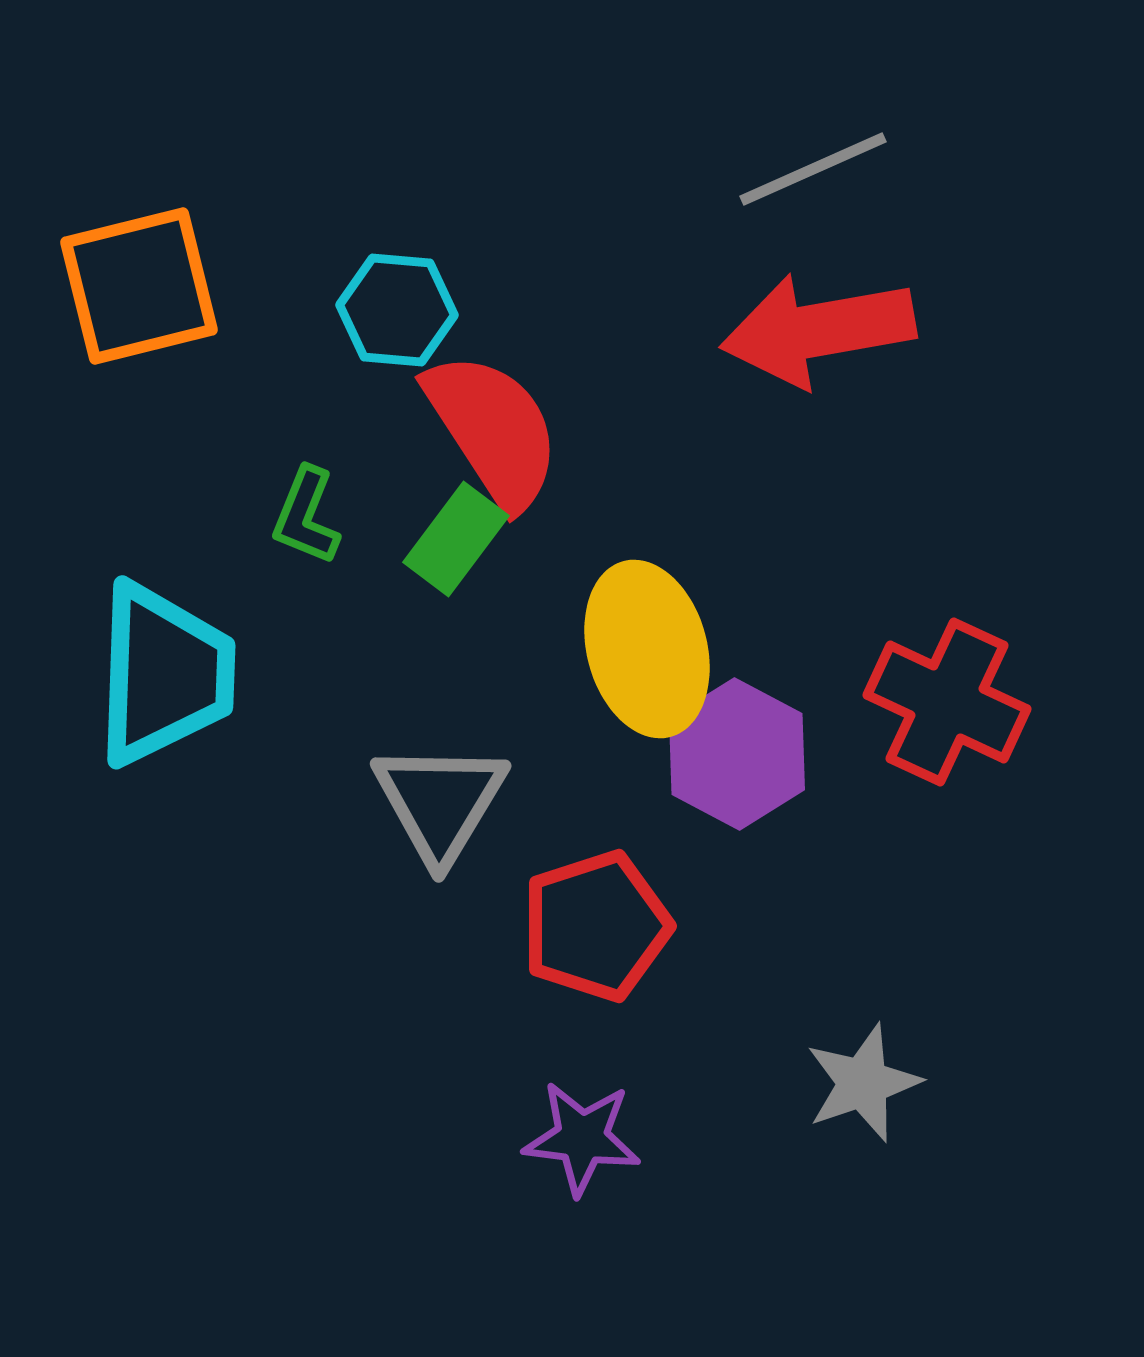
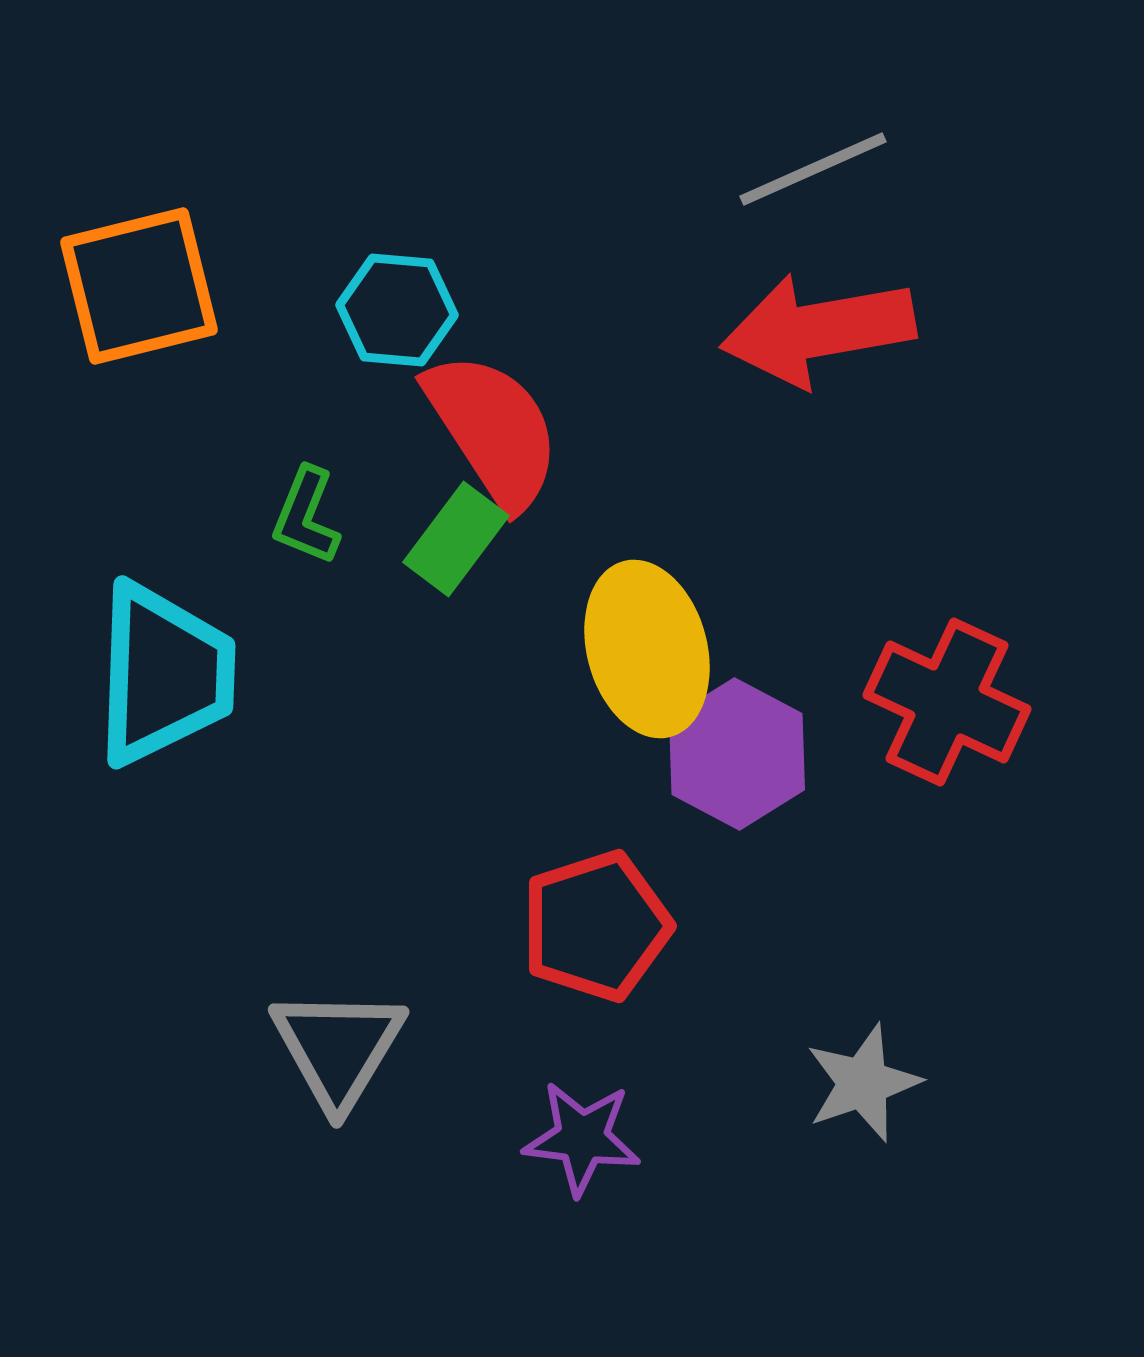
gray triangle: moved 102 px left, 246 px down
